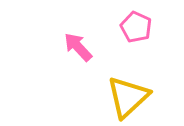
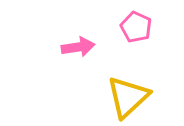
pink arrow: rotated 124 degrees clockwise
